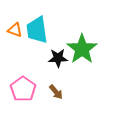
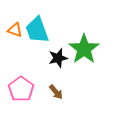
cyan trapezoid: rotated 12 degrees counterclockwise
green star: moved 2 px right
black star: rotated 12 degrees counterclockwise
pink pentagon: moved 2 px left
